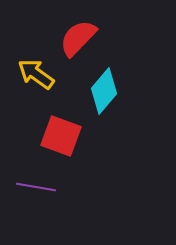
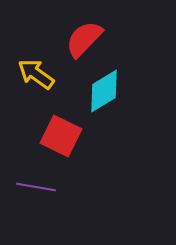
red semicircle: moved 6 px right, 1 px down
cyan diamond: rotated 18 degrees clockwise
red square: rotated 6 degrees clockwise
